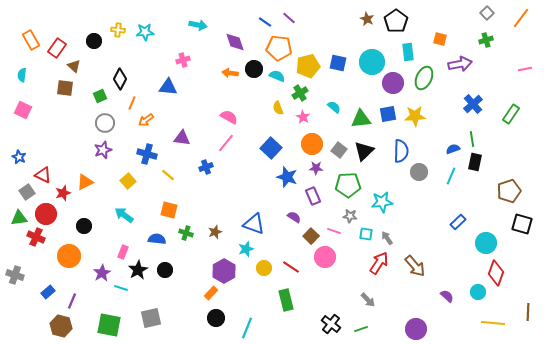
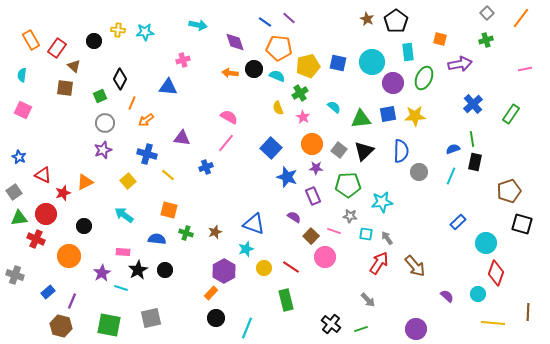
gray square at (27, 192): moved 13 px left
red cross at (36, 237): moved 2 px down
pink rectangle at (123, 252): rotated 72 degrees clockwise
cyan circle at (478, 292): moved 2 px down
